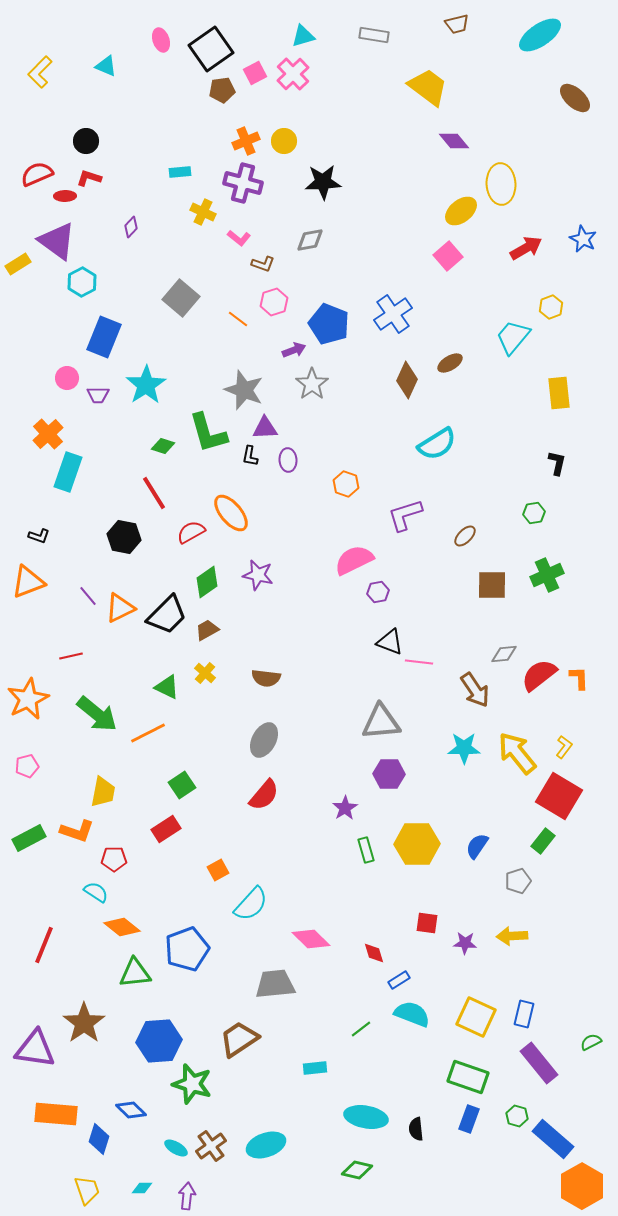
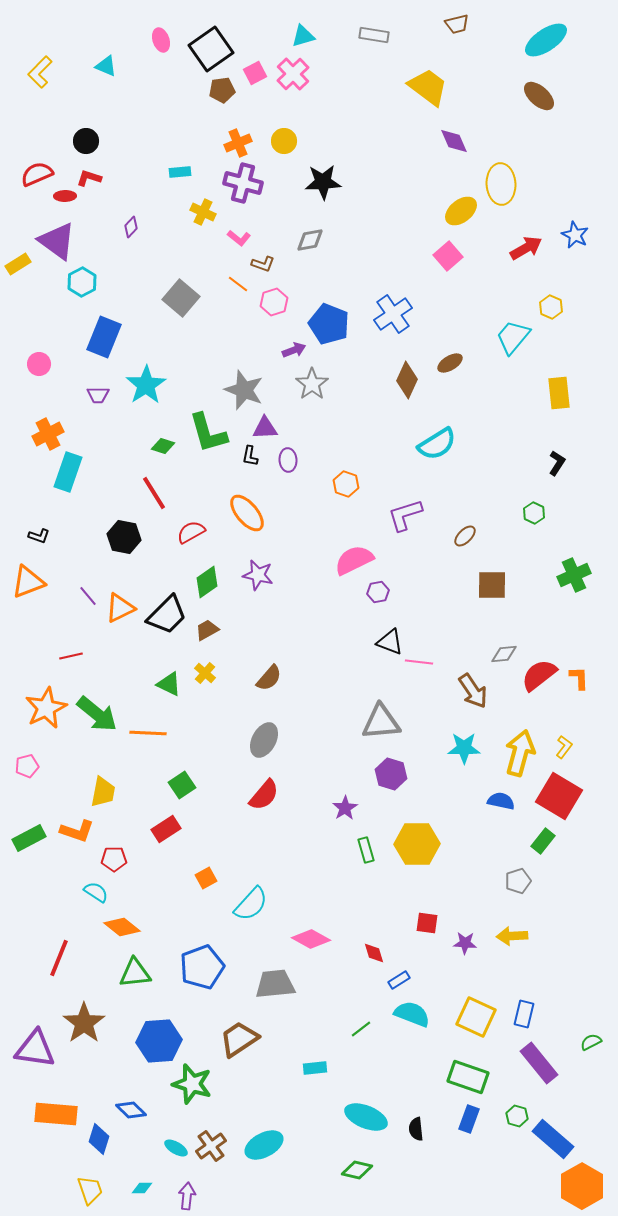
cyan ellipse at (540, 35): moved 6 px right, 5 px down
brown ellipse at (575, 98): moved 36 px left, 2 px up
orange cross at (246, 141): moved 8 px left, 2 px down
purple diamond at (454, 141): rotated 16 degrees clockwise
blue star at (583, 239): moved 8 px left, 4 px up
yellow hexagon at (551, 307): rotated 15 degrees counterclockwise
orange line at (238, 319): moved 35 px up
pink circle at (67, 378): moved 28 px left, 14 px up
orange cross at (48, 434): rotated 16 degrees clockwise
black L-shape at (557, 463): rotated 20 degrees clockwise
orange ellipse at (231, 513): moved 16 px right
green hexagon at (534, 513): rotated 25 degrees counterclockwise
green cross at (547, 575): moved 27 px right
brown semicircle at (266, 678): moved 3 px right; rotated 56 degrees counterclockwise
green triangle at (167, 687): moved 2 px right, 3 px up
brown arrow at (475, 690): moved 2 px left, 1 px down
orange star at (28, 699): moved 18 px right, 9 px down
orange line at (148, 733): rotated 30 degrees clockwise
yellow arrow at (517, 753): moved 3 px right; rotated 54 degrees clockwise
purple hexagon at (389, 774): moved 2 px right; rotated 16 degrees clockwise
blue semicircle at (477, 846): moved 24 px right, 45 px up; rotated 68 degrees clockwise
orange square at (218, 870): moved 12 px left, 8 px down
pink diamond at (311, 939): rotated 15 degrees counterclockwise
red line at (44, 945): moved 15 px right, 13 px down
blue pentagon at (187, 949): moved 15 px right, 18 px down
cyan ellipse at (366, 1117): rotated 12 degrees clockwise
cyan ellipse at (266, 1145): moved 2 px left; rotated 9 degrees counterclockwise
yellow trapezoid at (87, 1190): moved 3 px right
